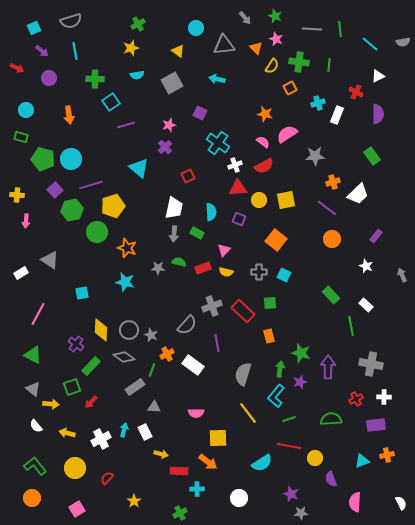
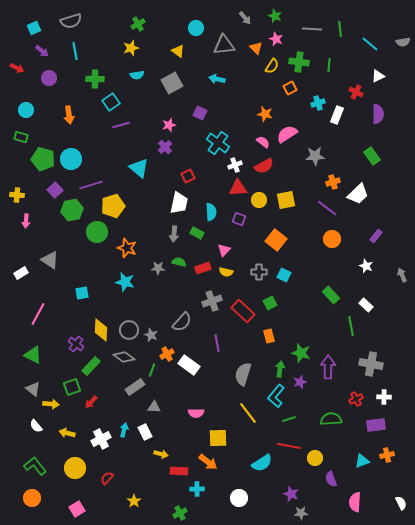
purple line at (126, 125): moved 5 px left
white trapezoid at (174, 208): moved 5 px right, 5 px up
green square at (270, 303): rotated 24 degrees counterclockwise
gray cross at (212, 306): moved 5 px up
gray semicircle at (187, 325): moved 5 px left, 3 px up
white rectangle at (193, 365): moved 4 px left
